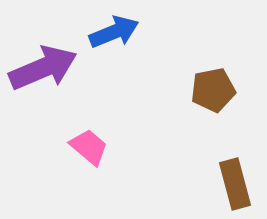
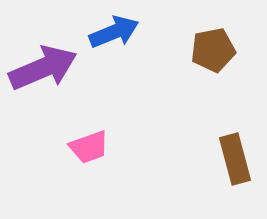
brown pentagon: moved 40 px up
pink trapezoid: rotated 120 degrees clockwise
brown rectangle: moved 25 px up
